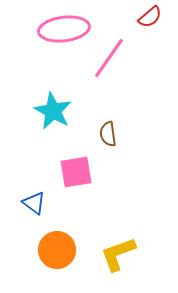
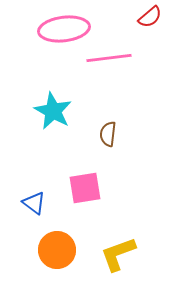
pink line: rotated 48 degrees clockwise
brown semicircle: rotated 15 degrees clockwise
pink square: moved 9 px right, 16 px down
